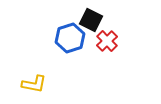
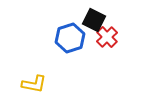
black square: moved 3 px right
red cross: moved 4 px up
